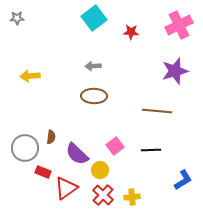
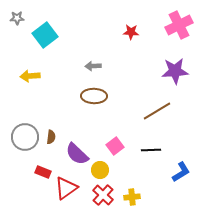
cyan square: moved 49 px left, 17 px down
purple star: rotated 12 degrees clockwise
brown line: rotated 36 degrees counterclockwise
gray circle: moved 11 px up
blue L-shape: moved 2 px left, 8 px up
